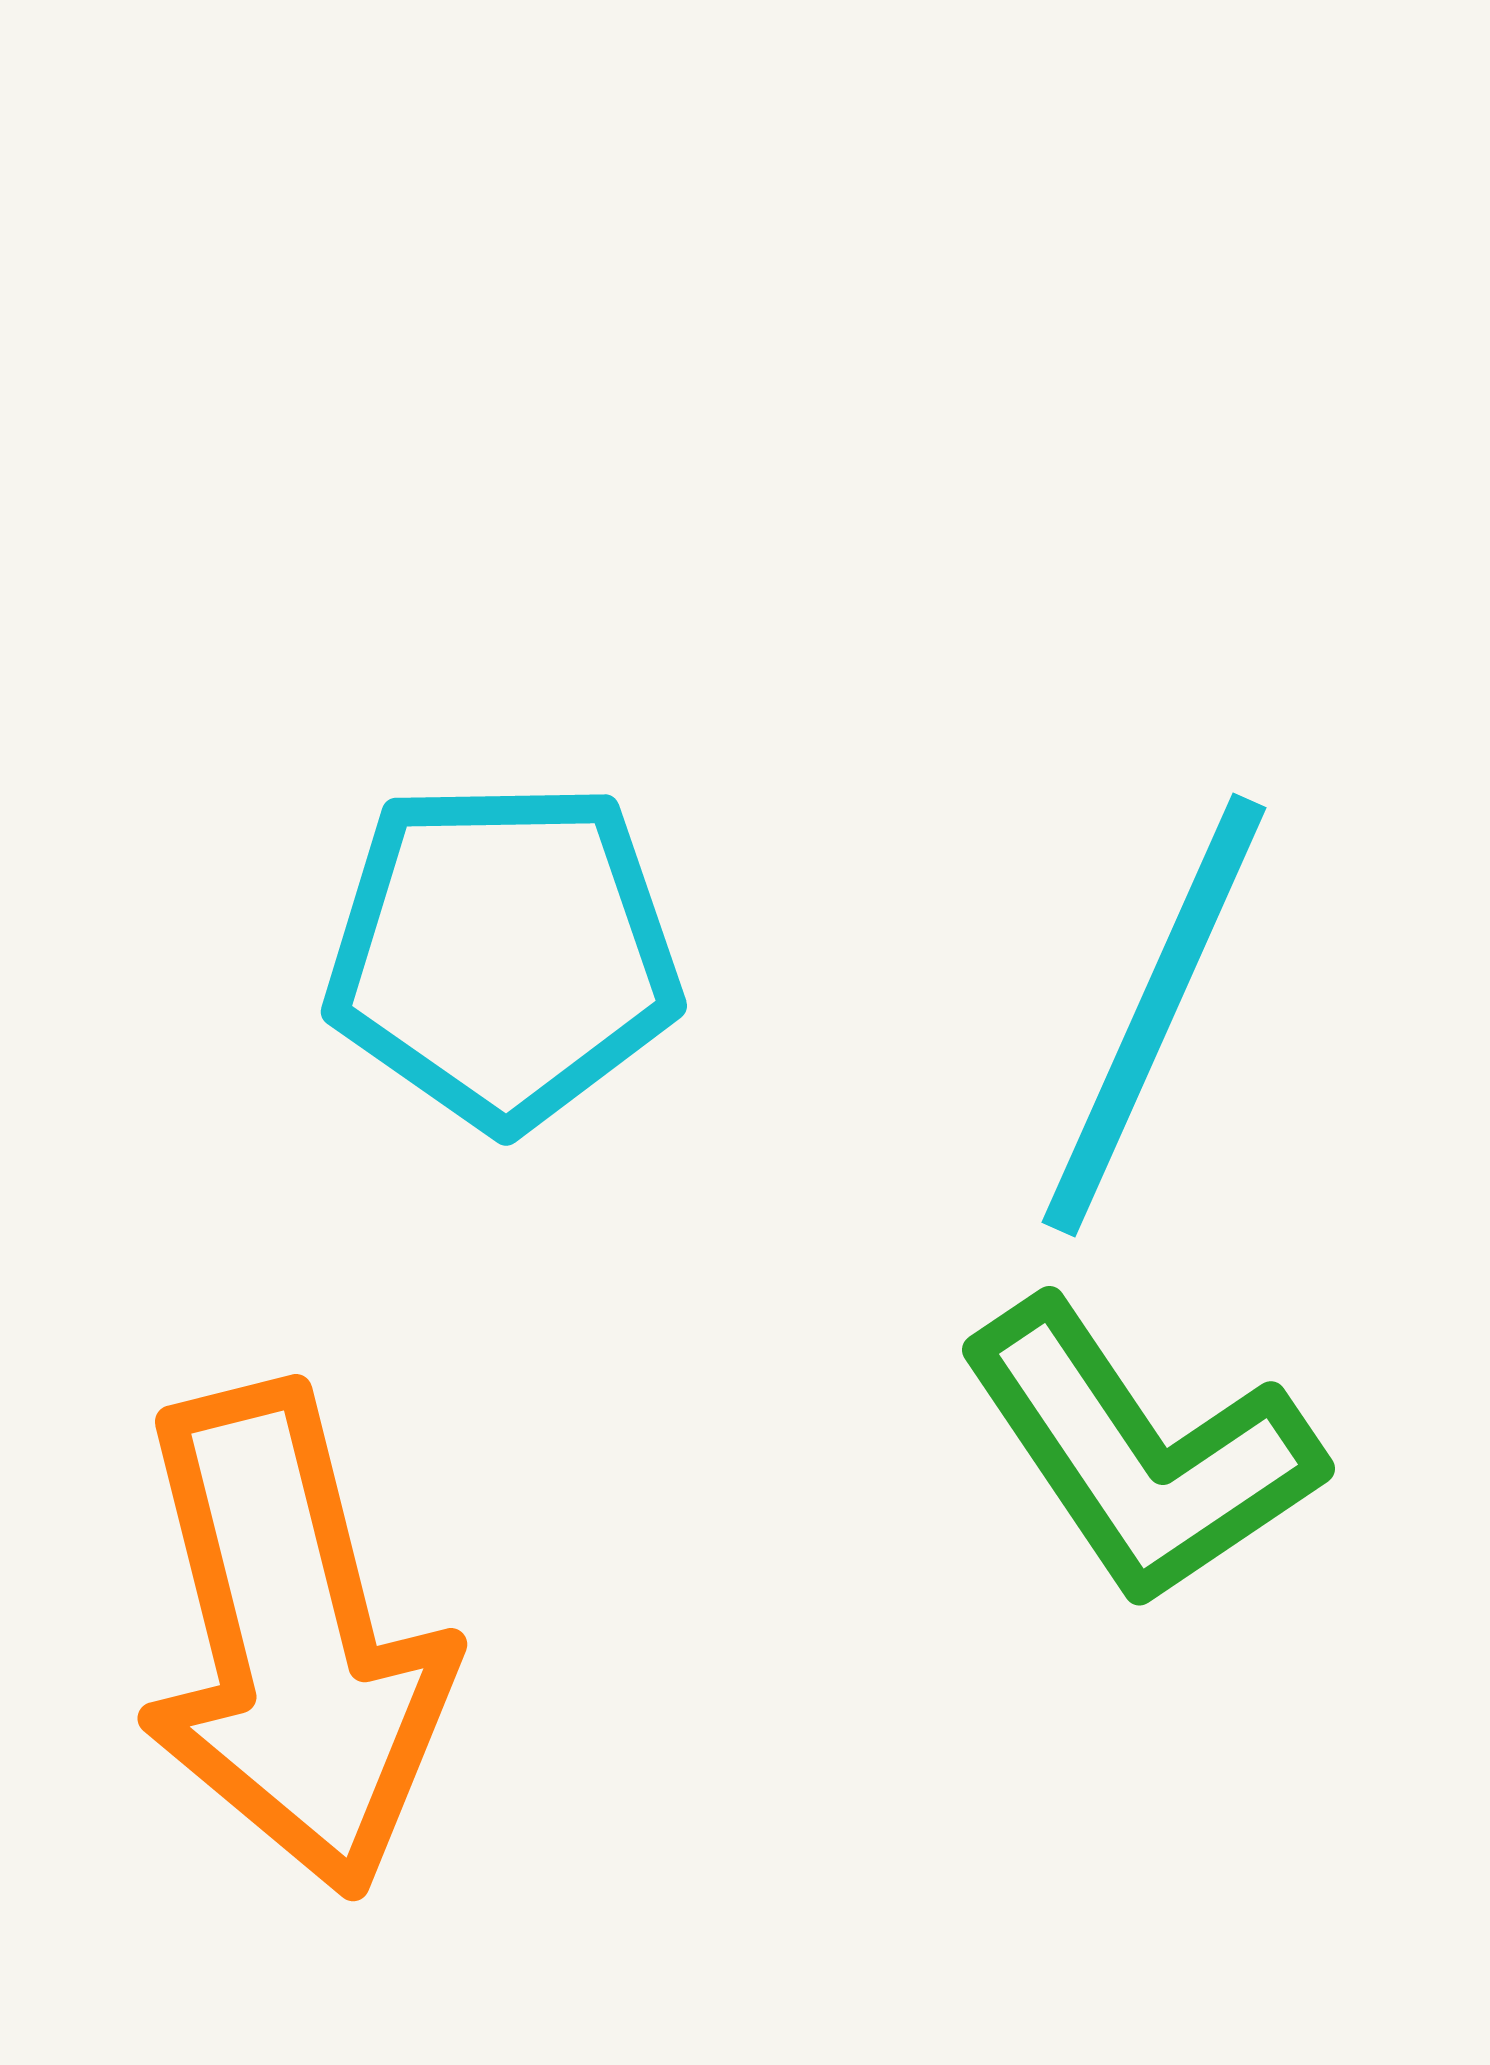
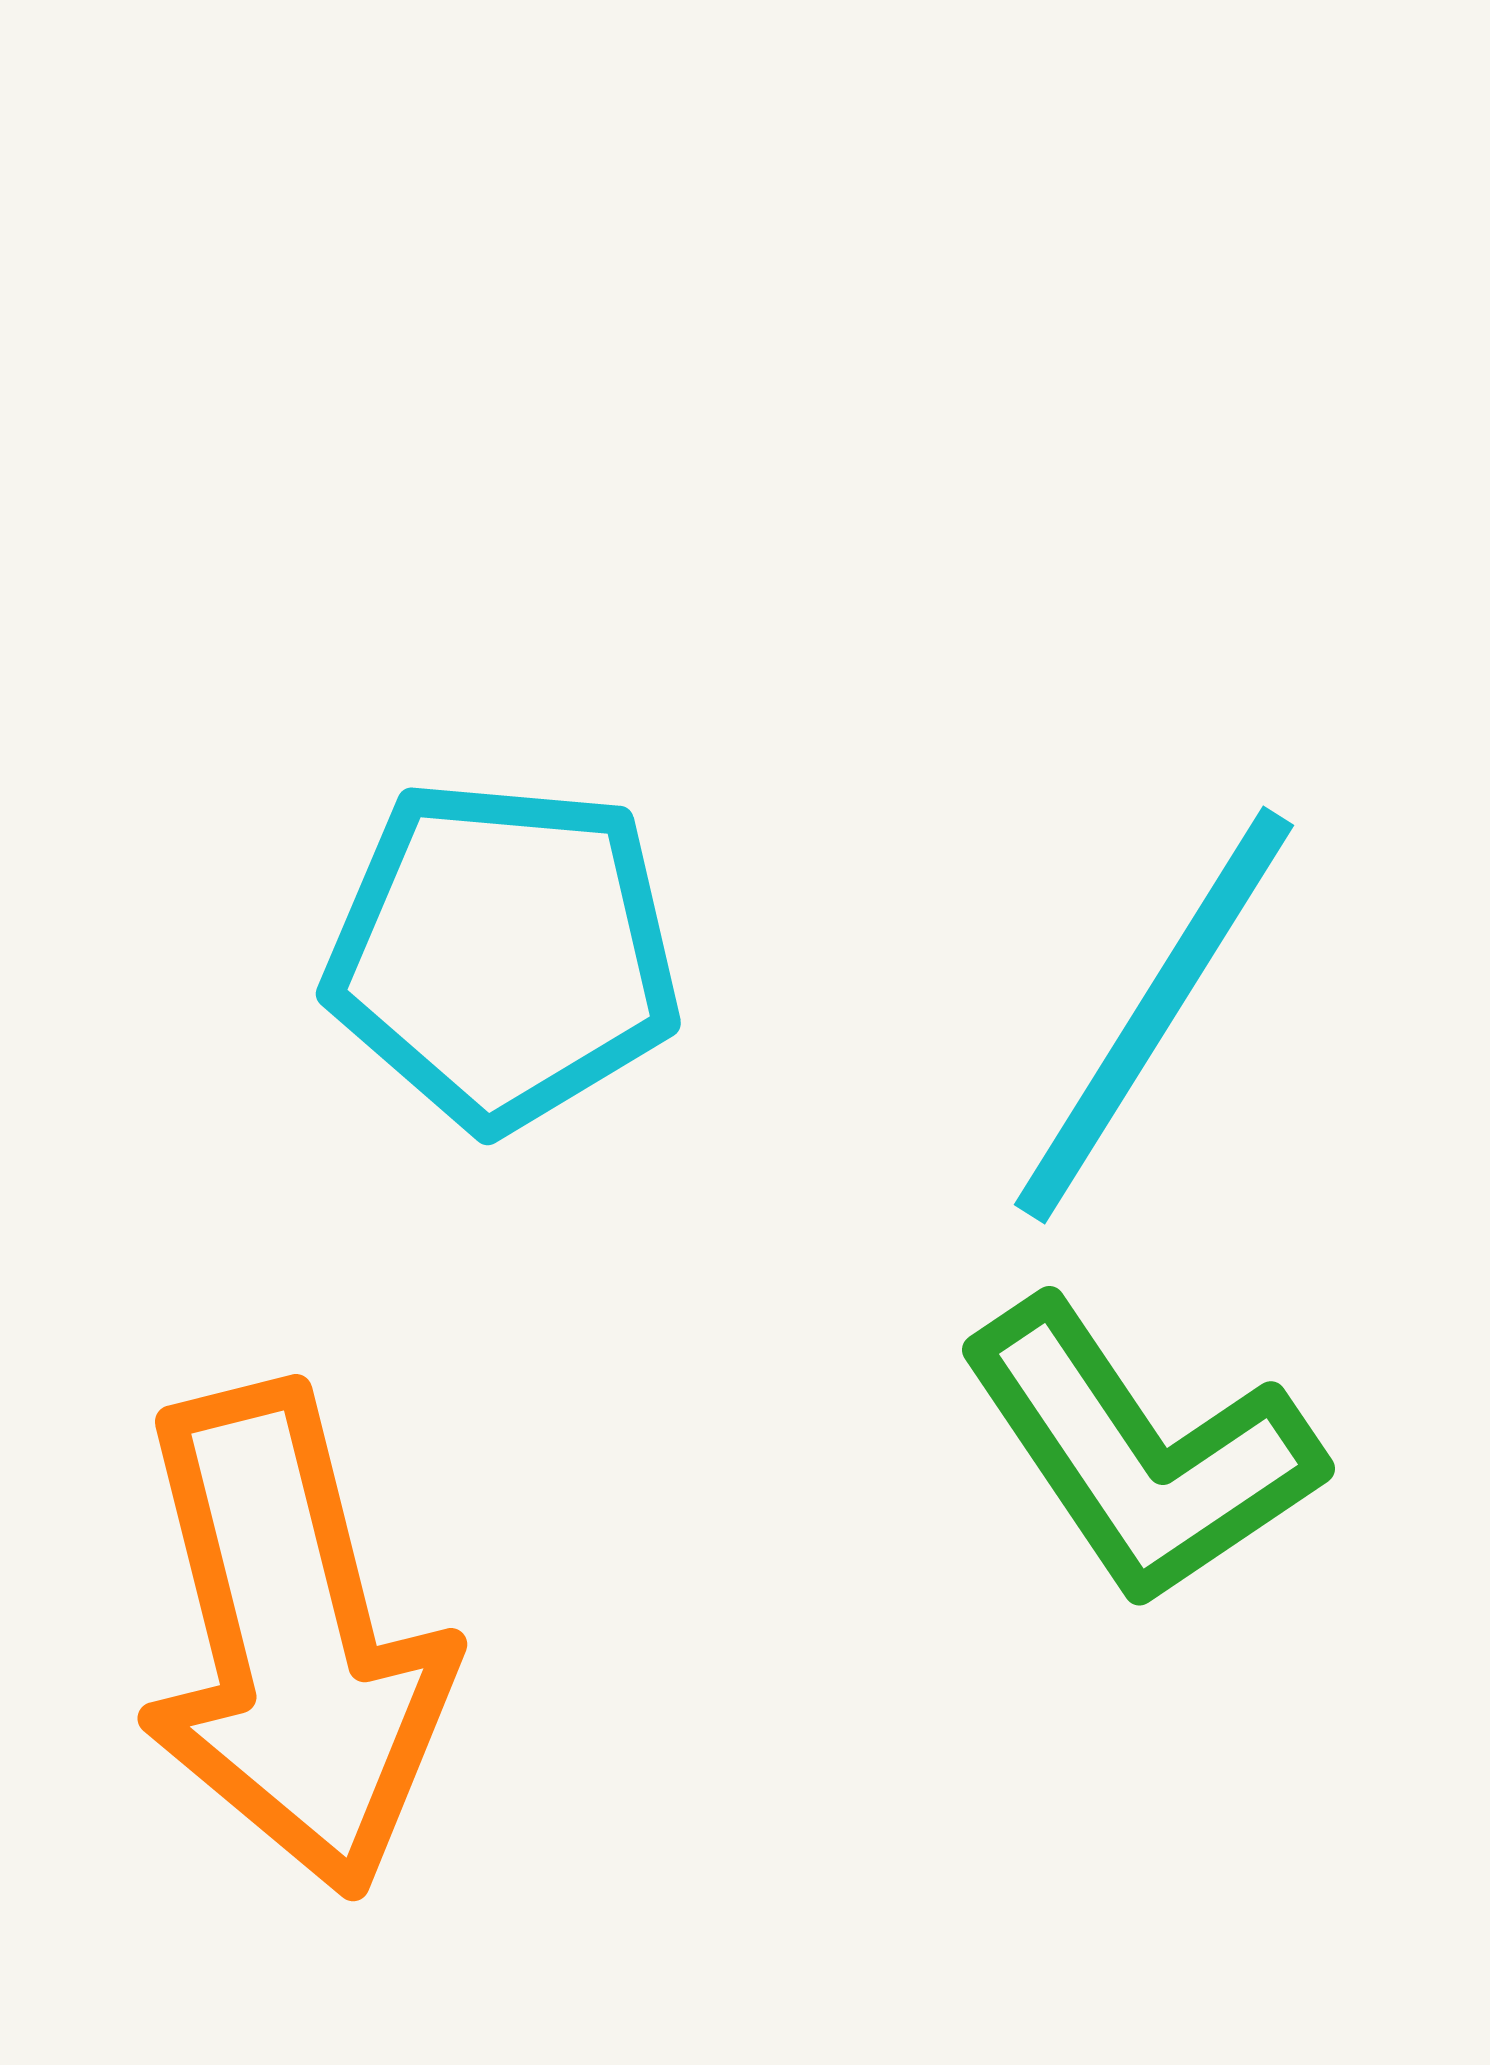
cyan pentagon: rotated 6 degrees clockwise
cyan line: rotated 8 degrees clockwise
